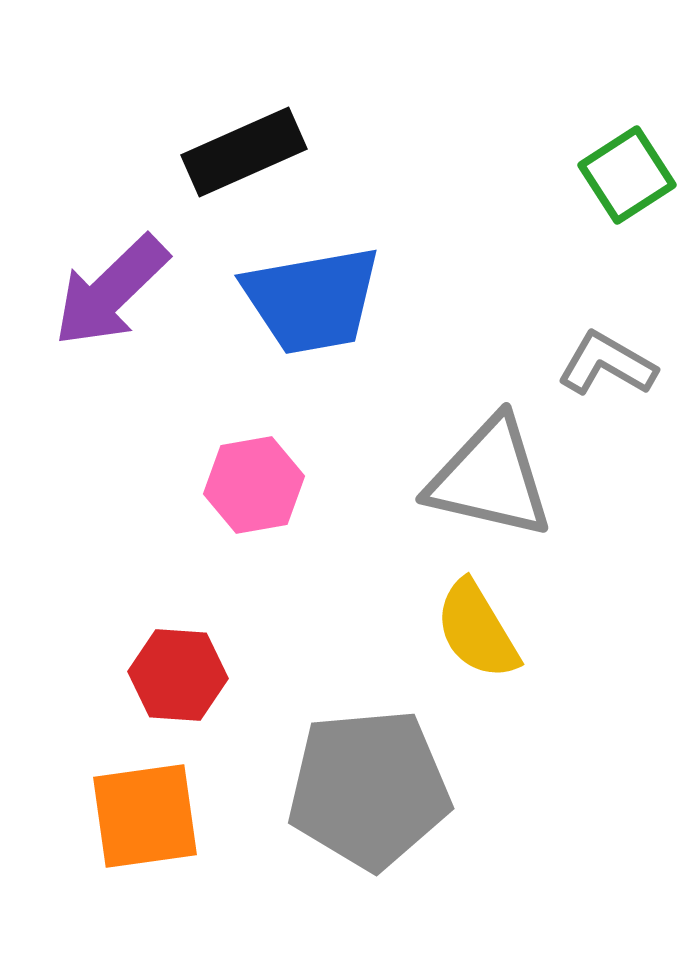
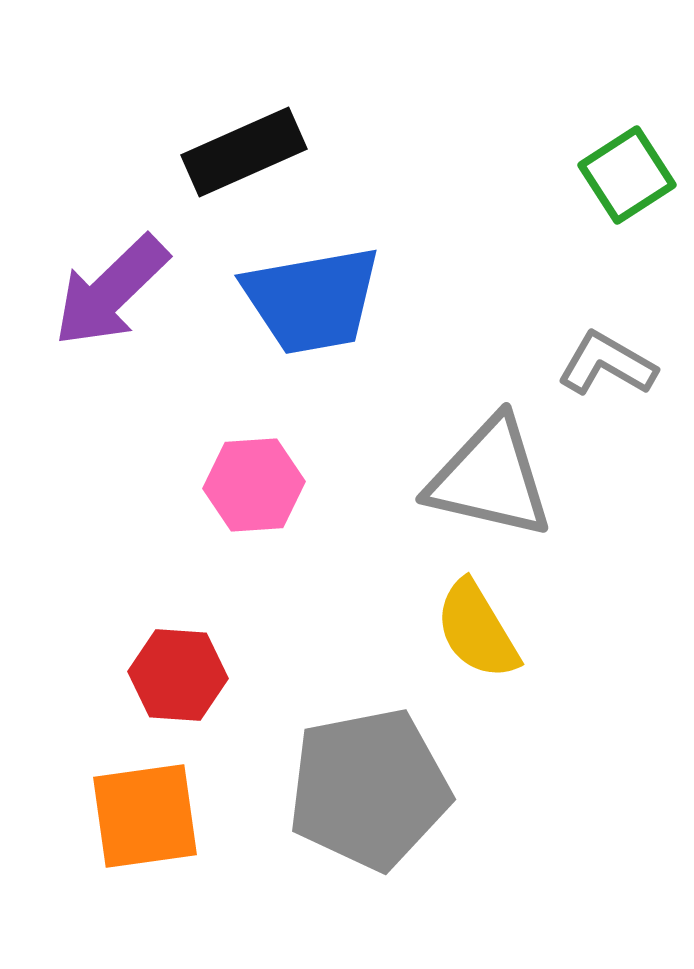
pink hexagon: rotated 6 degrees clockwise
gray pentagon: rotated 6 degrees counterclockwise
